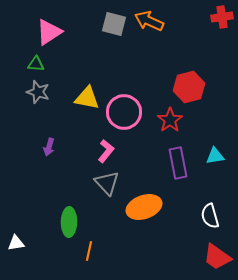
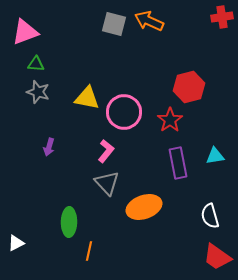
pink triangle: moved 24 px left; rotated 12 degrees clockwise
white triangle: rotated 18 degrees counterclockwise
